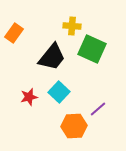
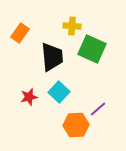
orange rectangle: moved 6 px right
black trapezoid: rotated 44 degrees counterclockwise
orange hexagon: moved 2 px right, 1 px up
